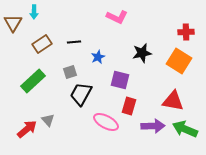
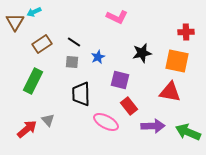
cyan arrow: rotated 64 degrees clockwise
brown triangle: moved 2 px right, 1 px up
black line: rotated 40 degrees clockwise
orange square: moved 2 px left; rotated 20 degrees counterclockwise
gray square: moved 2 px right, 10 px up; rotated 24 degrees clockwise
green rectangle: rotated 20 degrees counterclockwise
black trapezoid: rotated 30 degrees counterclockwise
red triangle: moved 3 px left, 9 px up
red rectangle: rotated 54 degrees counterclockwise
green arrow: moved 3 px right, 3 px down
